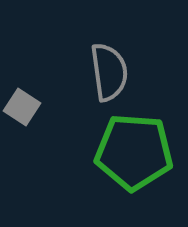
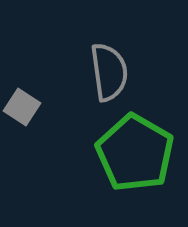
green pentagon: moved 1 px right, 1 px down; rotated 26 degrees clockwise
